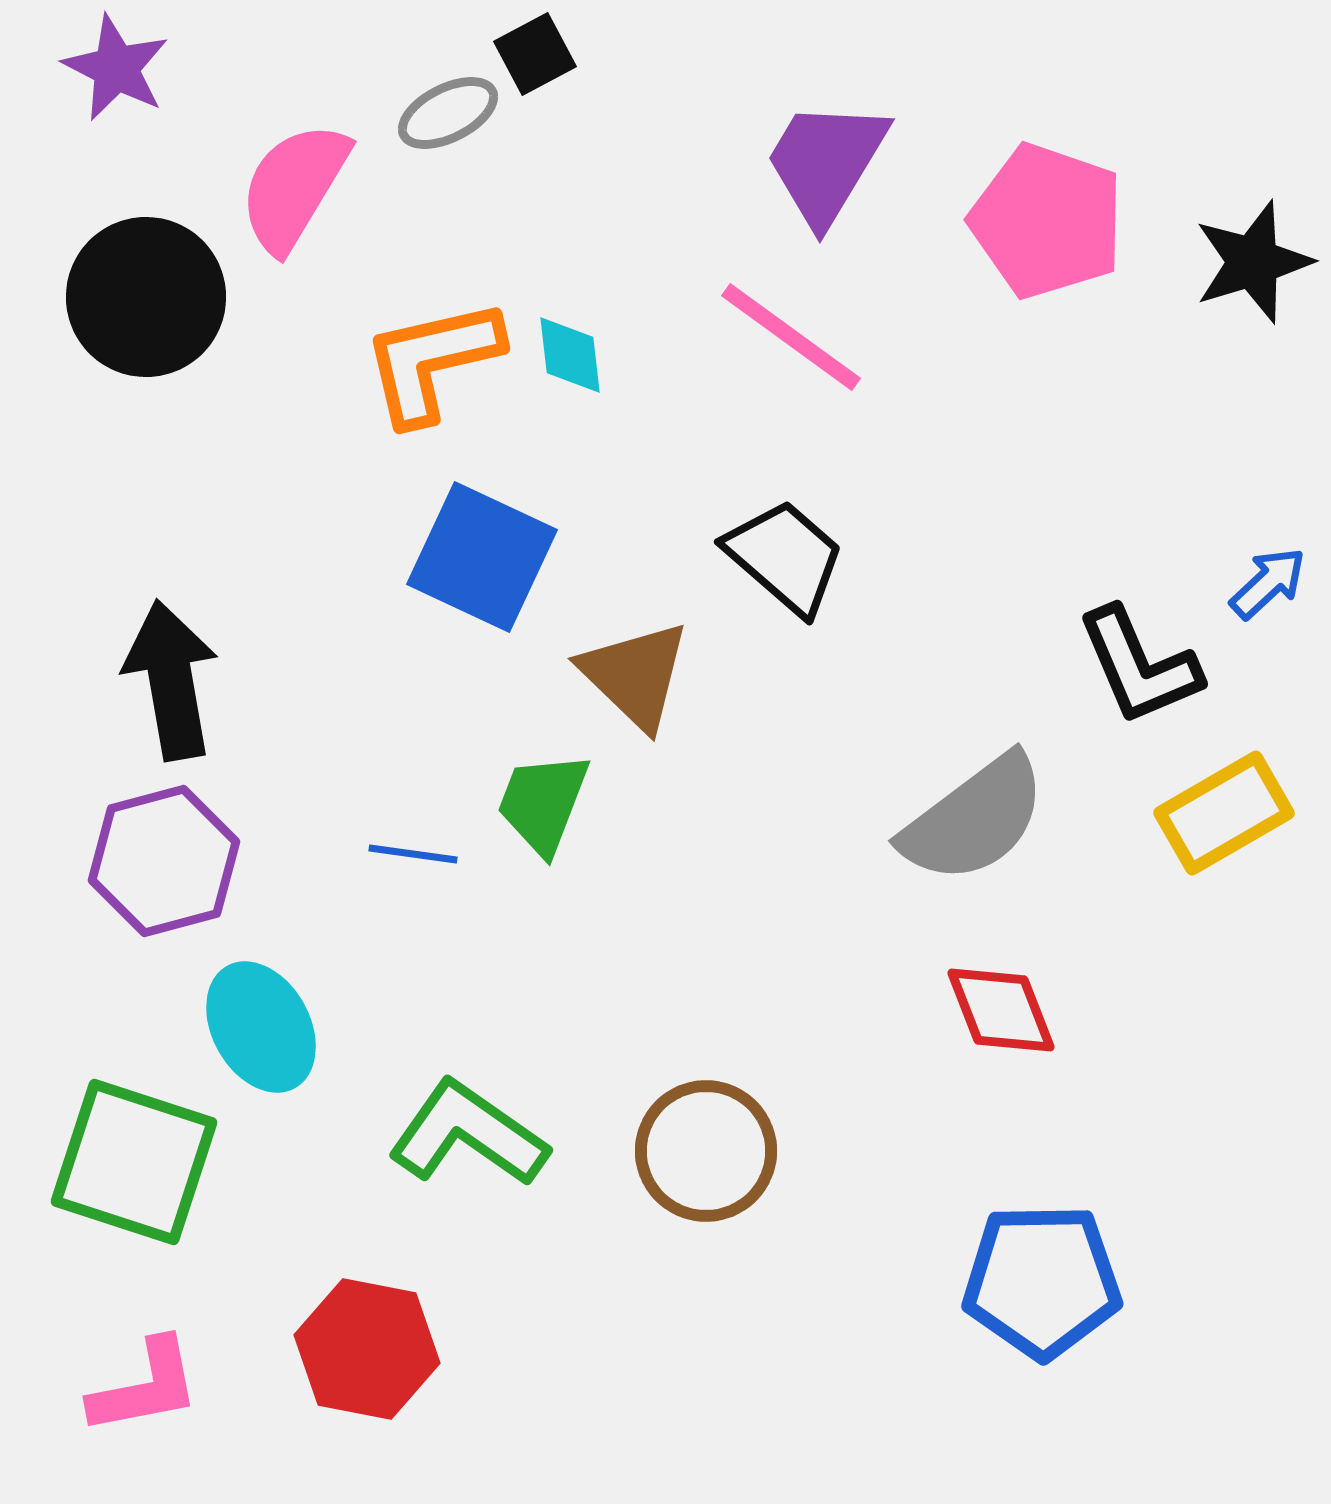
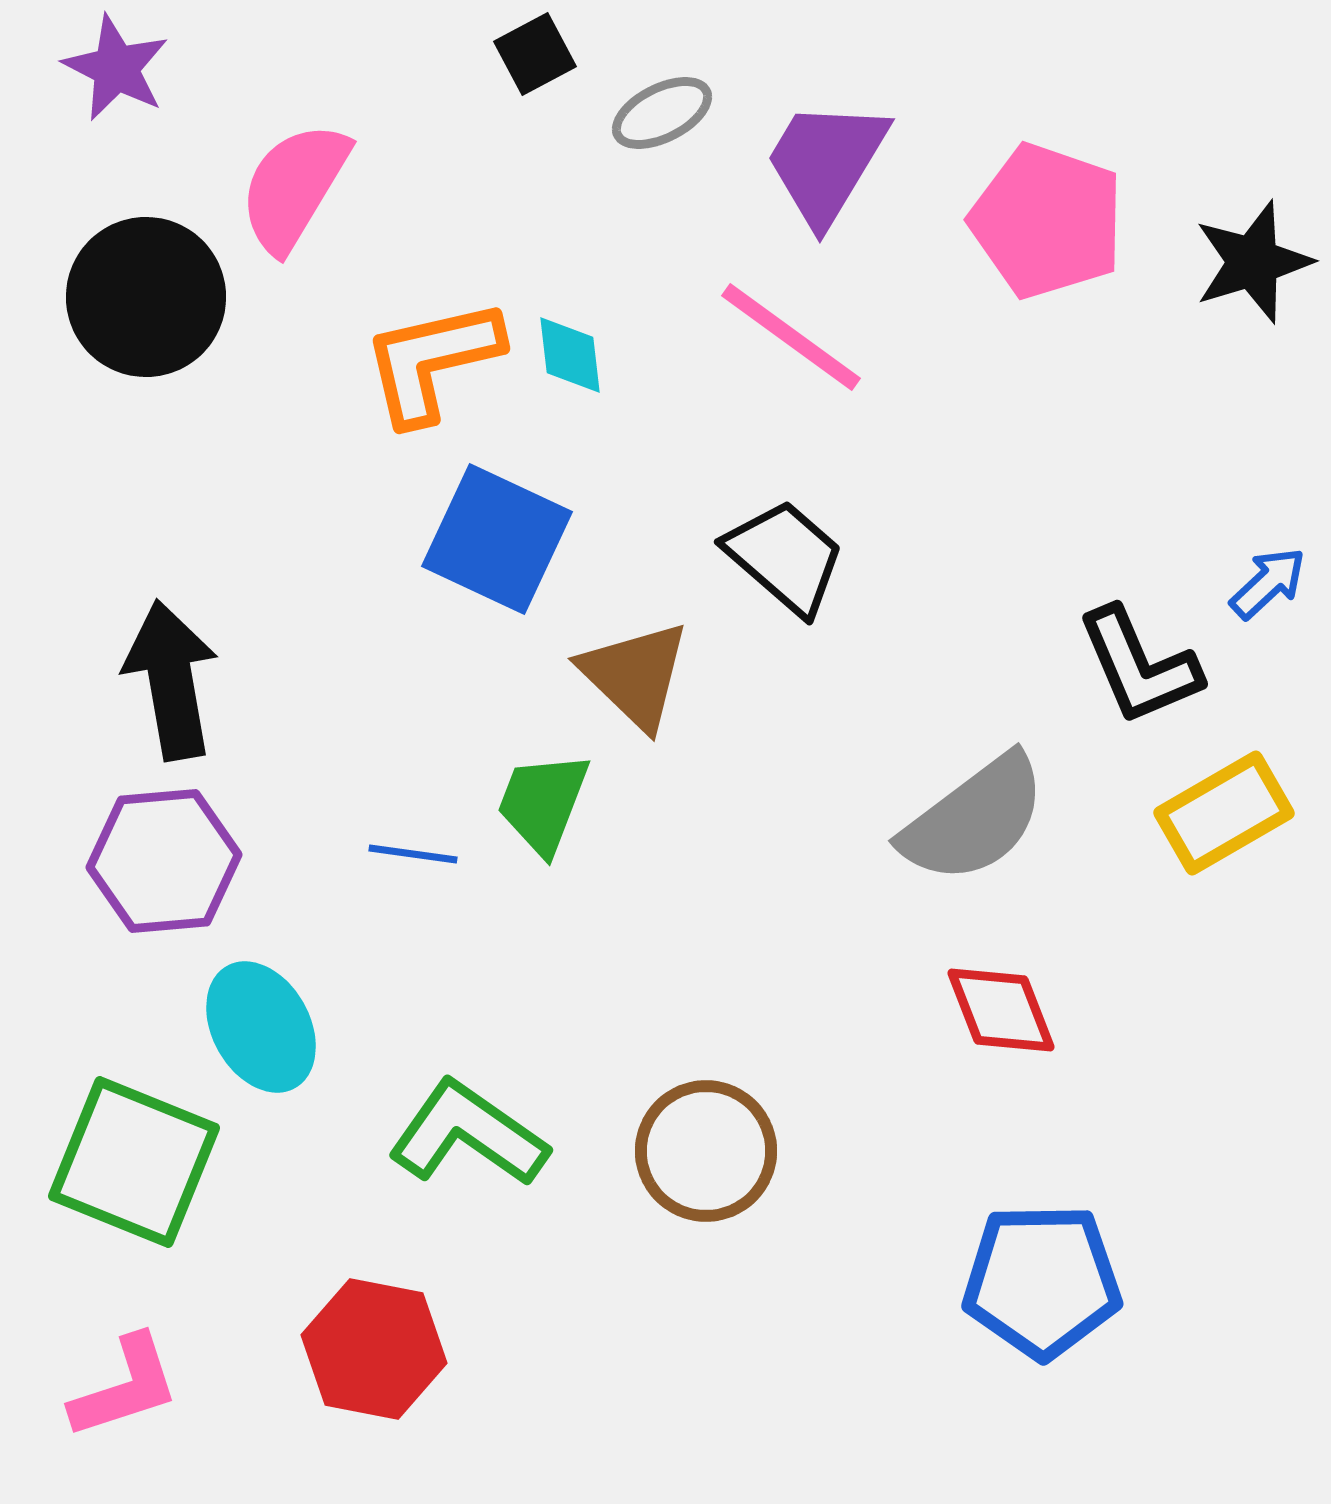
gray ellipse: moved 214 px right
blue square: moved 15 px right, 18 px up
purple hexagon: rotated 10 degrees clockwise
green square: rotated 4 degrees clockwise
red hexagon: moved 7 px right
pink L-shape: moved 20 px left; rotated 7 degrees counterclockwise
